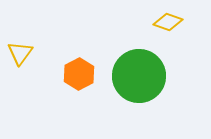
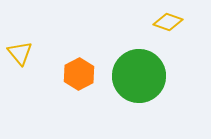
yellow triangle: rotated 16 degrees counterclockwise
